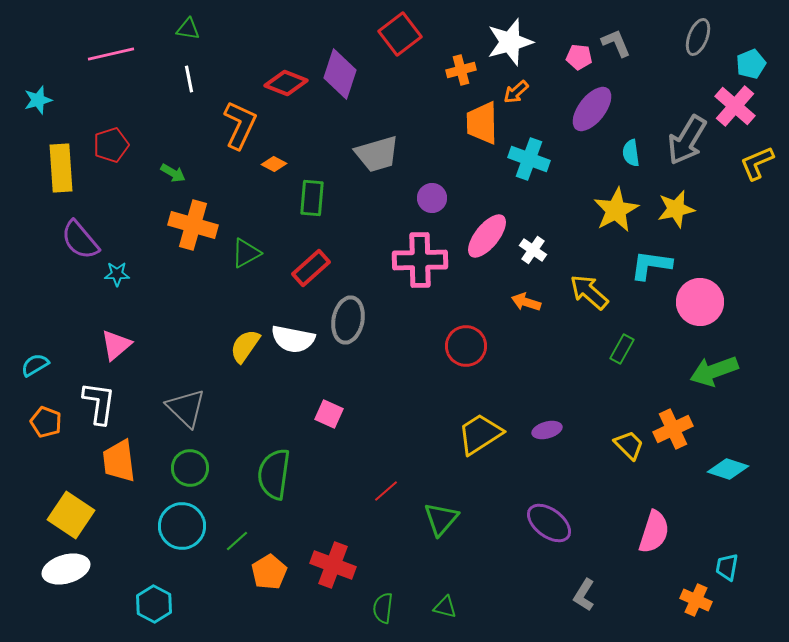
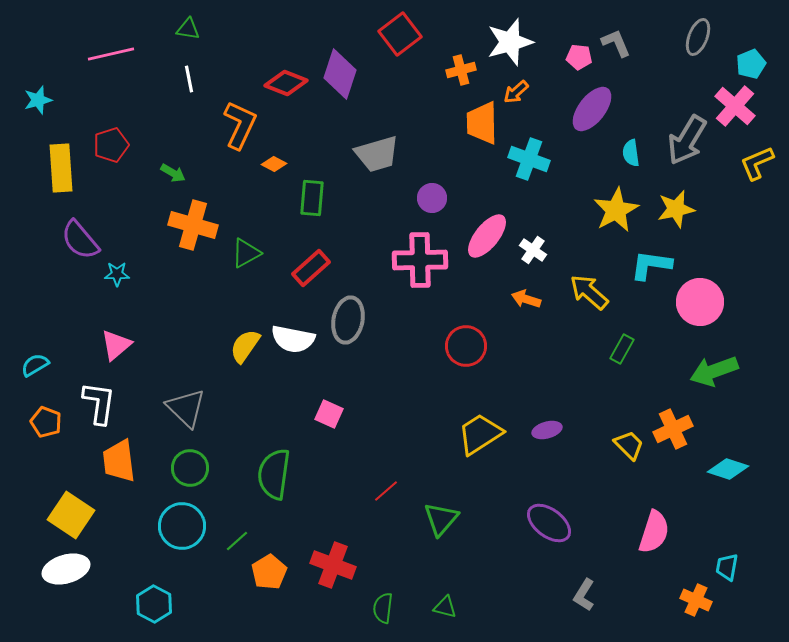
orange arrow at (526, 302): moved 3 px up
